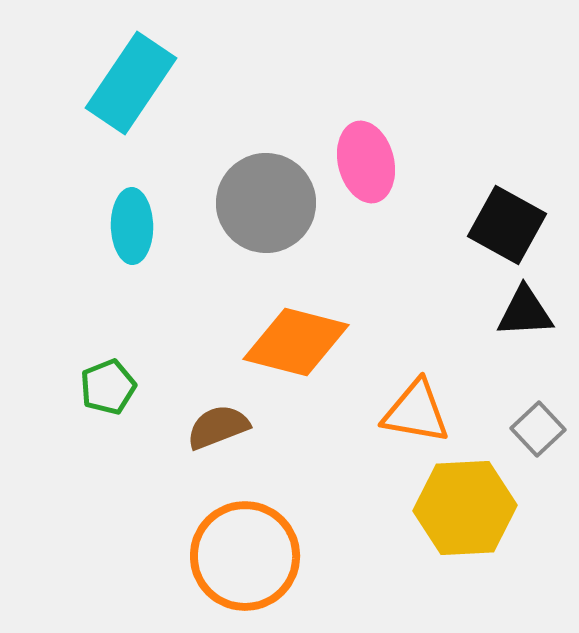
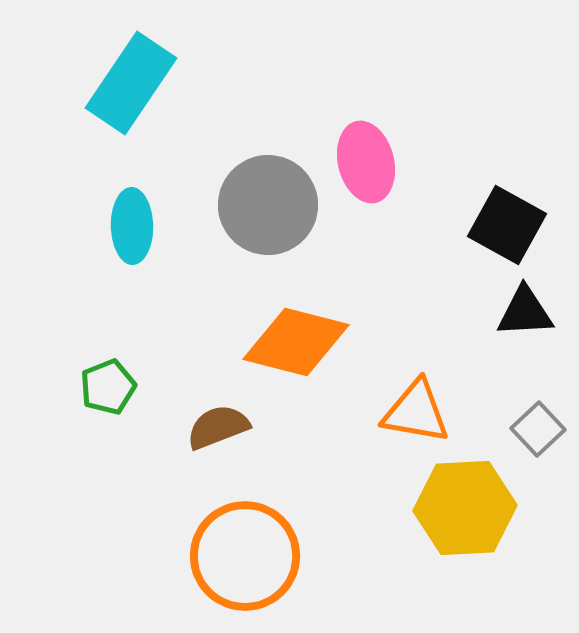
gray circle: moved 2 px right, 2 px down
